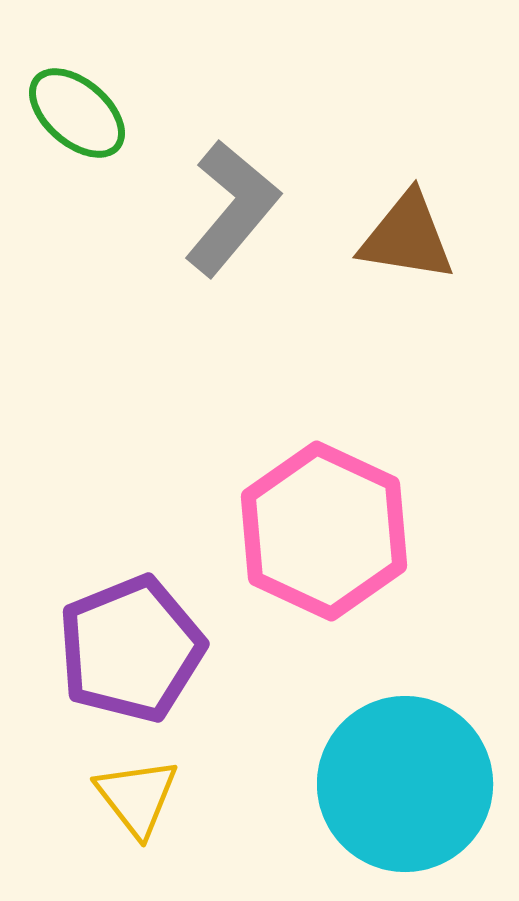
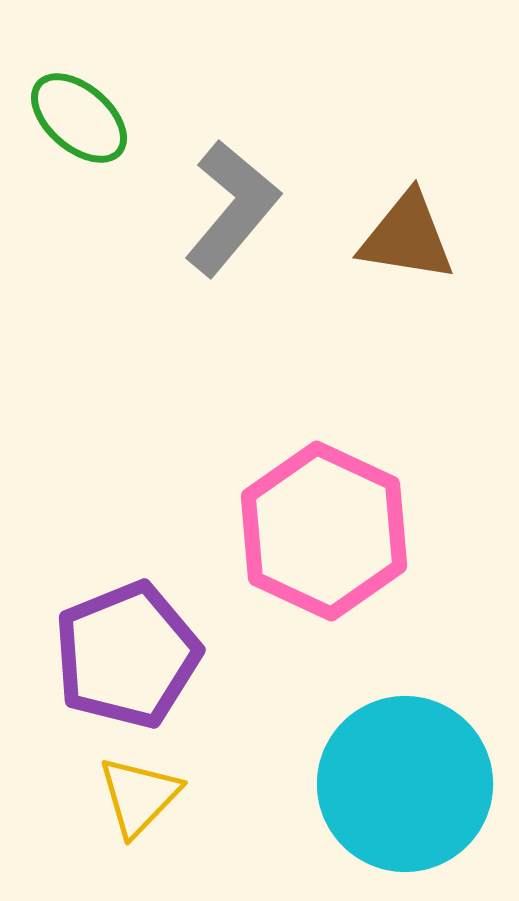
green ellipse: moved 2 px right, 5 px down
purple pentagon: moved 4 px left, 6 px down
yellow triangle: moved 2 px right, 1 px up; rotated 22 degrees clockwise
